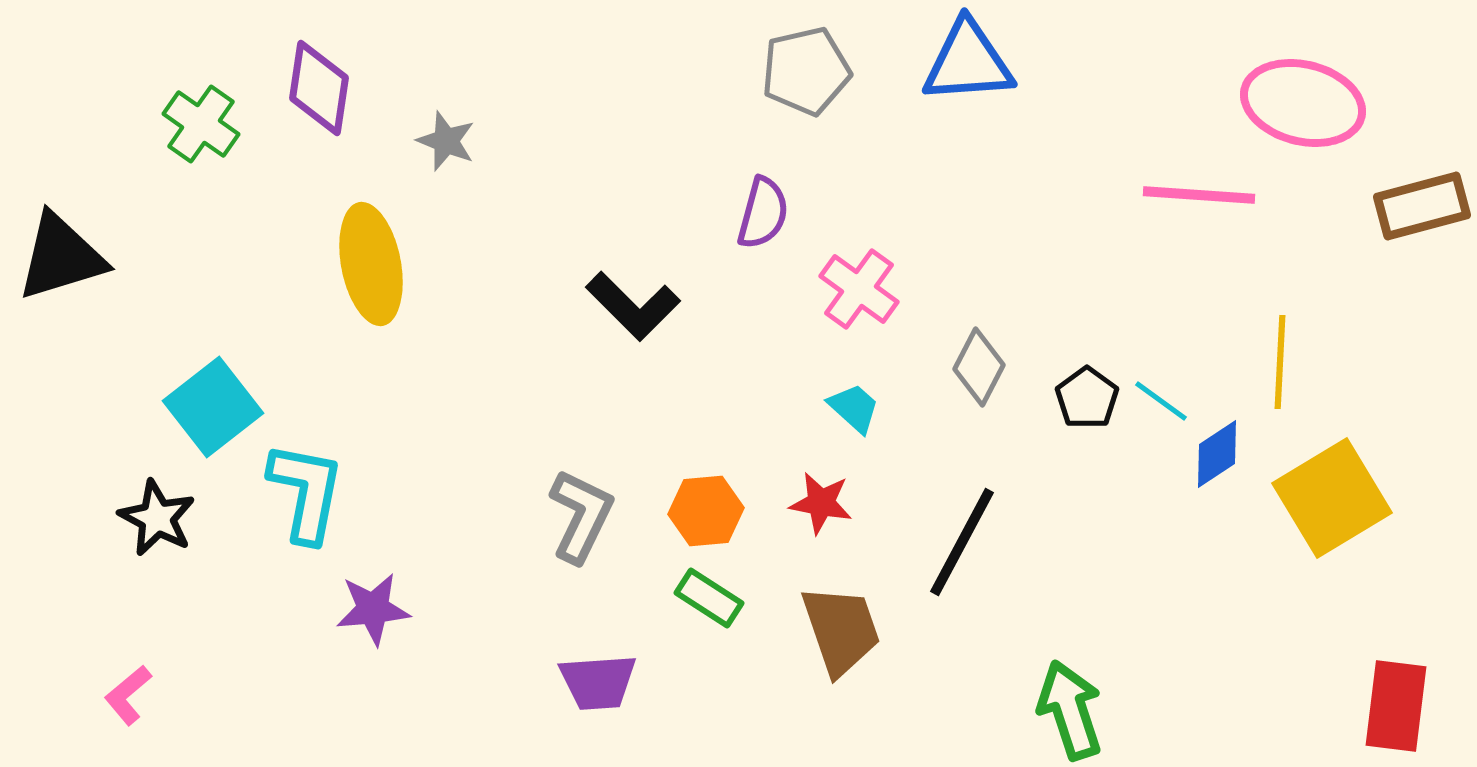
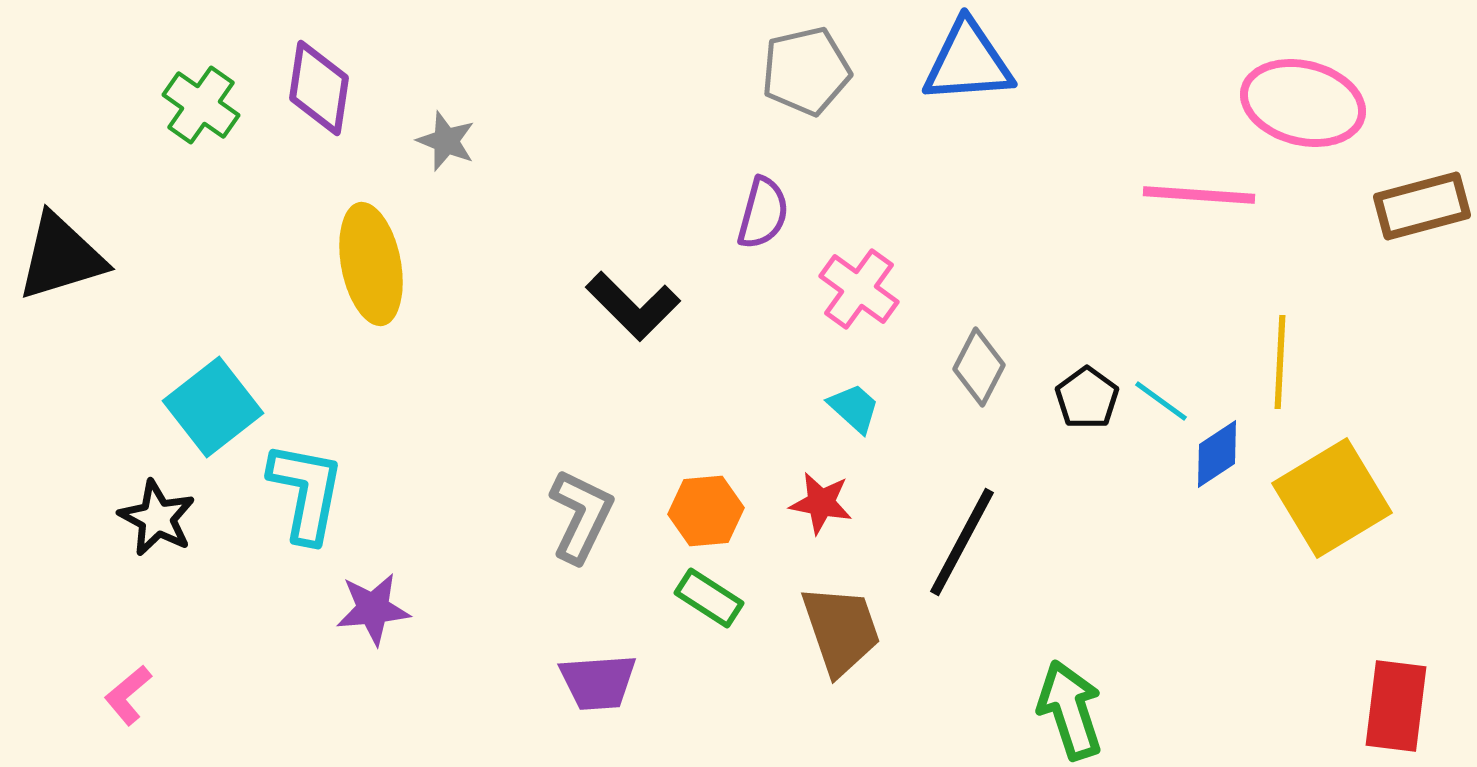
green cross: moved 19 px up
